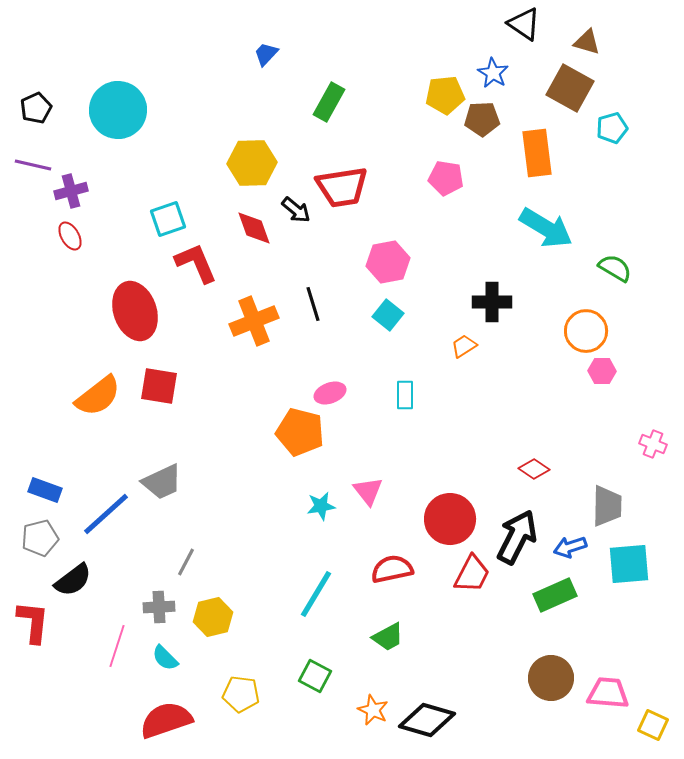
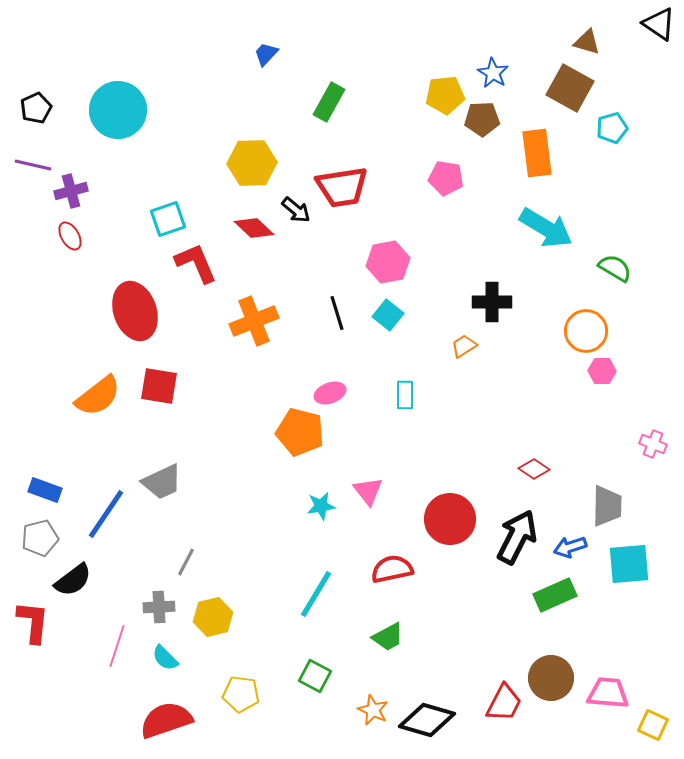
black triangle at (524, 24): moved 135 px right
red diamond at (254, 228): rotated 27 degrees counterclockwise
black line at (313, 304): moved 24 px right, 9 px down
blue line at (106, 514): rotated 14 degrees counterclockwise
red trapezoid at (472, 574): moved 32 px right, 129 px down
